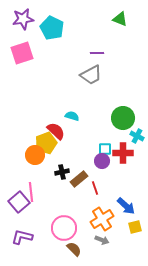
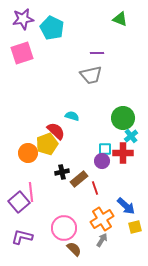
gray trapezoid: rotated 15 degrees clockwise
cyan cross: moved 6 px left; rotated 24 degrees clockwise
yellow pentagon: moved 1 px right, 1 px down
orange circle: moved 7 px left, 2 px up
gray arrow: rotated 80 degrees counterclockwise
